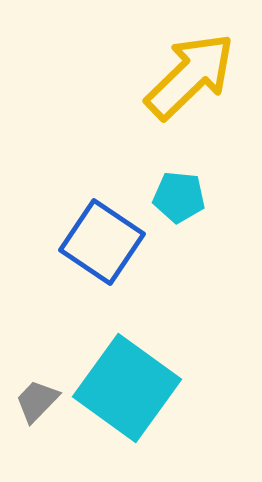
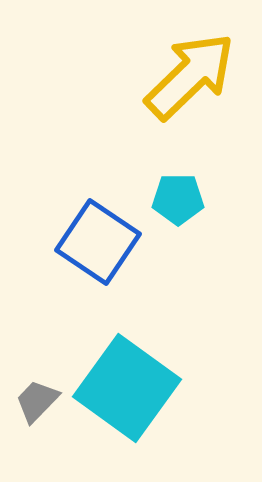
cyan pentagon: moved 1 px left, 2 px down; rotated 6 degrees counterclockwise
blue square: moved 4 px left
